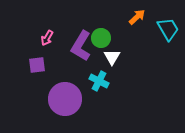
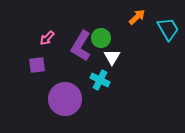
pink arrow: rotated 14 degrees clockwise
cyan cross: moved 1 px right, 1 px up
